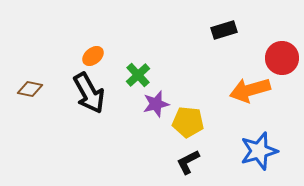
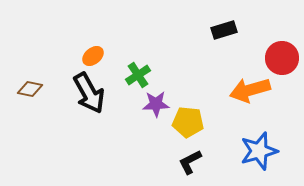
green cross: rotated 10 degrees clockwise
purple star: rotated 12 degrees clockwise
black L-shape: moved 2 px right
